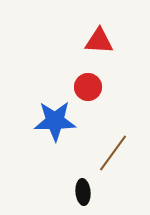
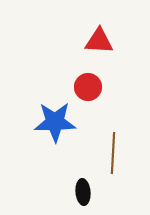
blue star: moved 1 px down
brown line: rotated 33 degrees counterclockwise
